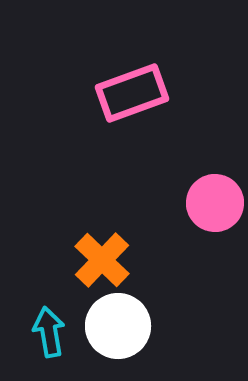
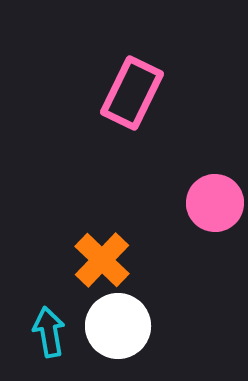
pink rectangle: rotated 44 degrees counterclockwise
